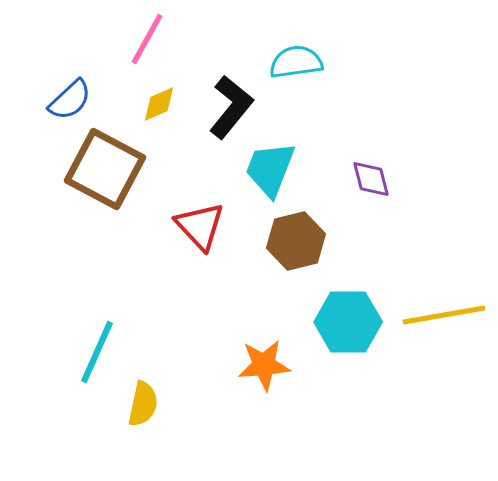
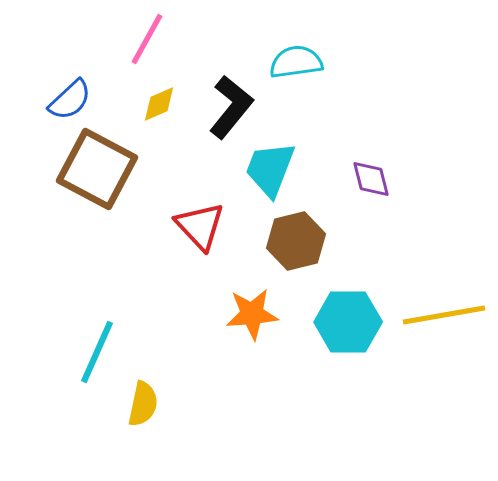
brown square: moved 8 px left
orange star: moved 12 px left, 51 px up
